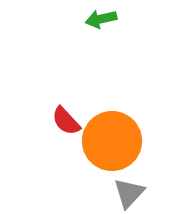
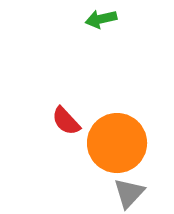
orange circle: moved 5 px right, 2 px down
